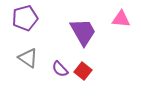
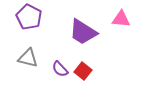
purple pentagon: moved 4 px right, 1 px up; rotated 30 degrees counterclockwise
purple trapezoid: rotated 152 degrees clockwise
gray triangle: rotated 20 degrees counterclockwise
